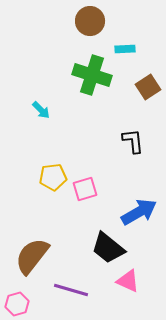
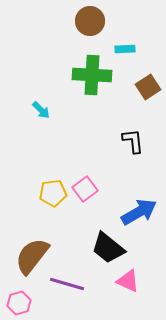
green cross: rotated 15 degrees counterclockwise
yellow pentagon: moved 16 px down
pink square: rotated 20 degrees counterclockwise
purple line: moved 4 px left, 6 px up
pink hexagon: moved 2 px right, 1 px up
